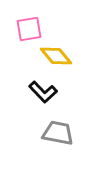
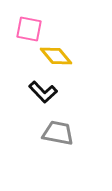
pink square: rotated 20 degrees clockwise
